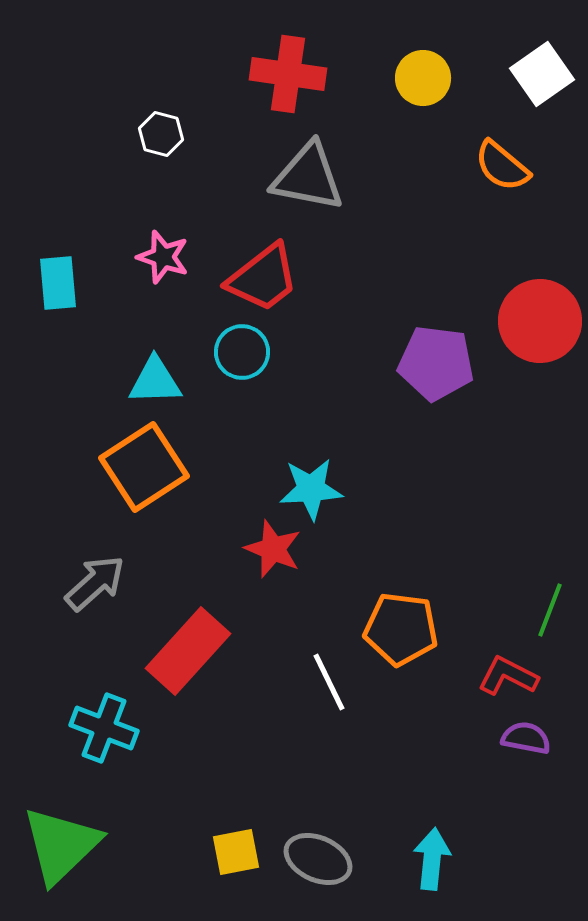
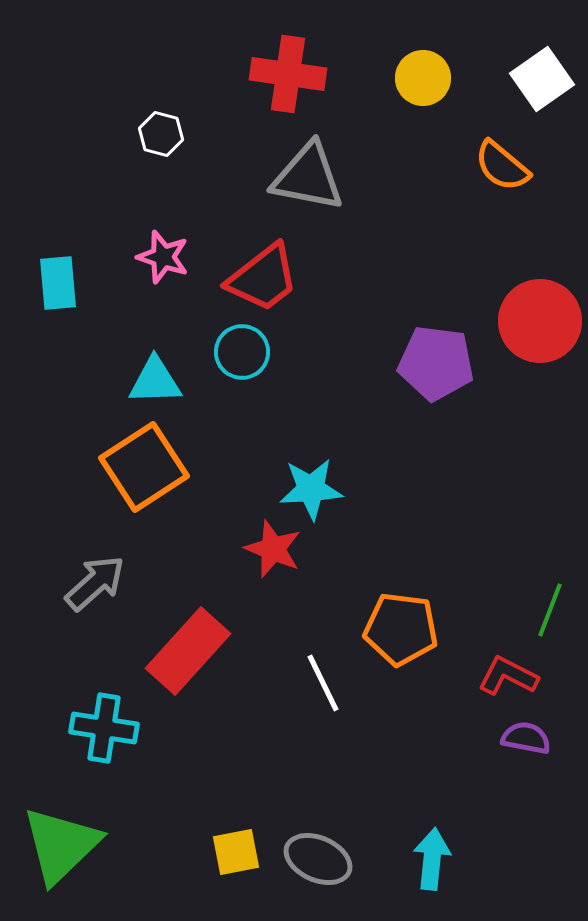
white square: moved 5 px down
white line: moved 6 px left, 1 px down
cyan cross: rotated 12 degrees counterclockwise
